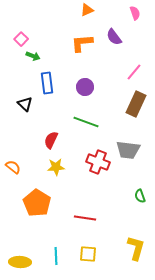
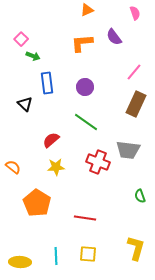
green line: rotated 15 degrees clockwise
red semicircle: rotated 24 degrees clockwise
